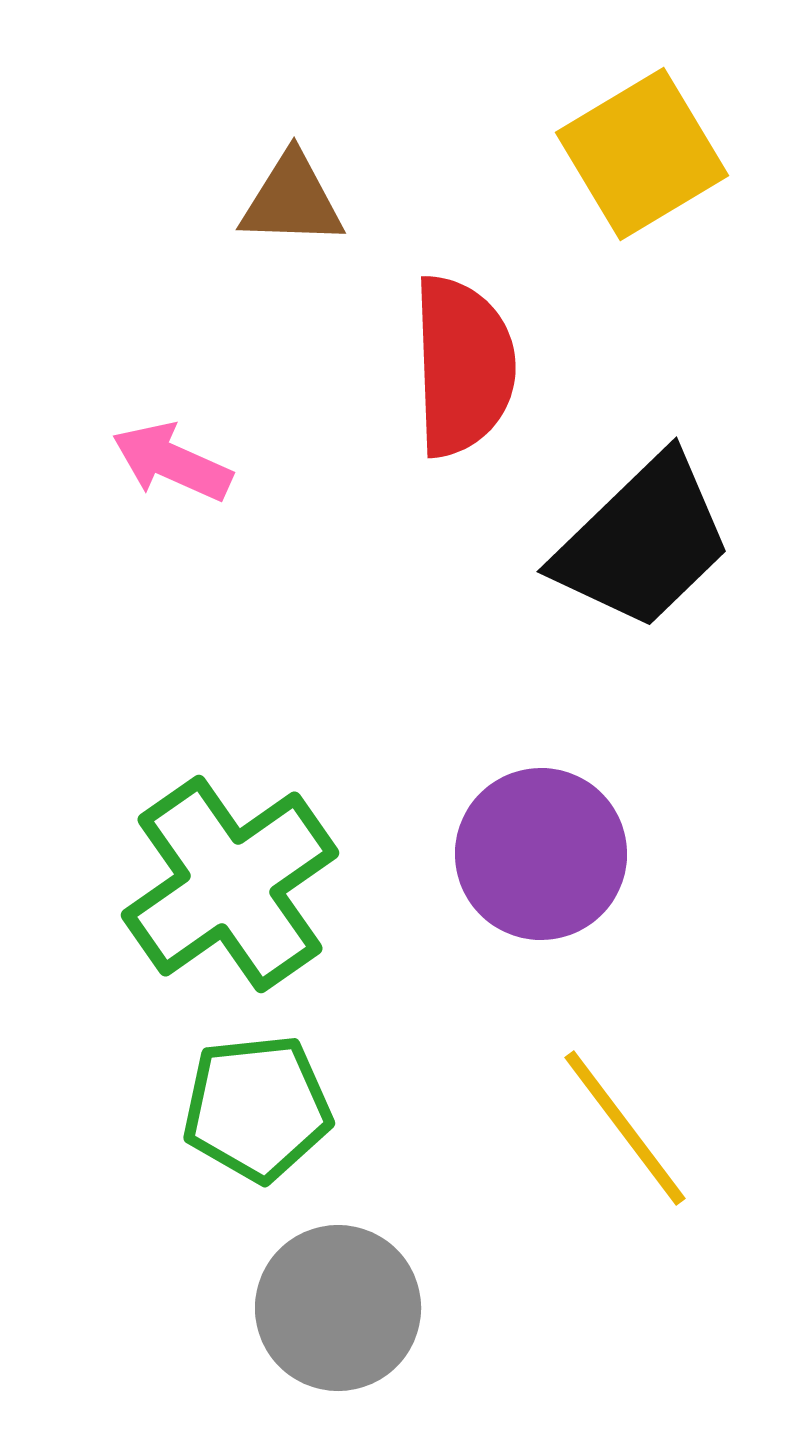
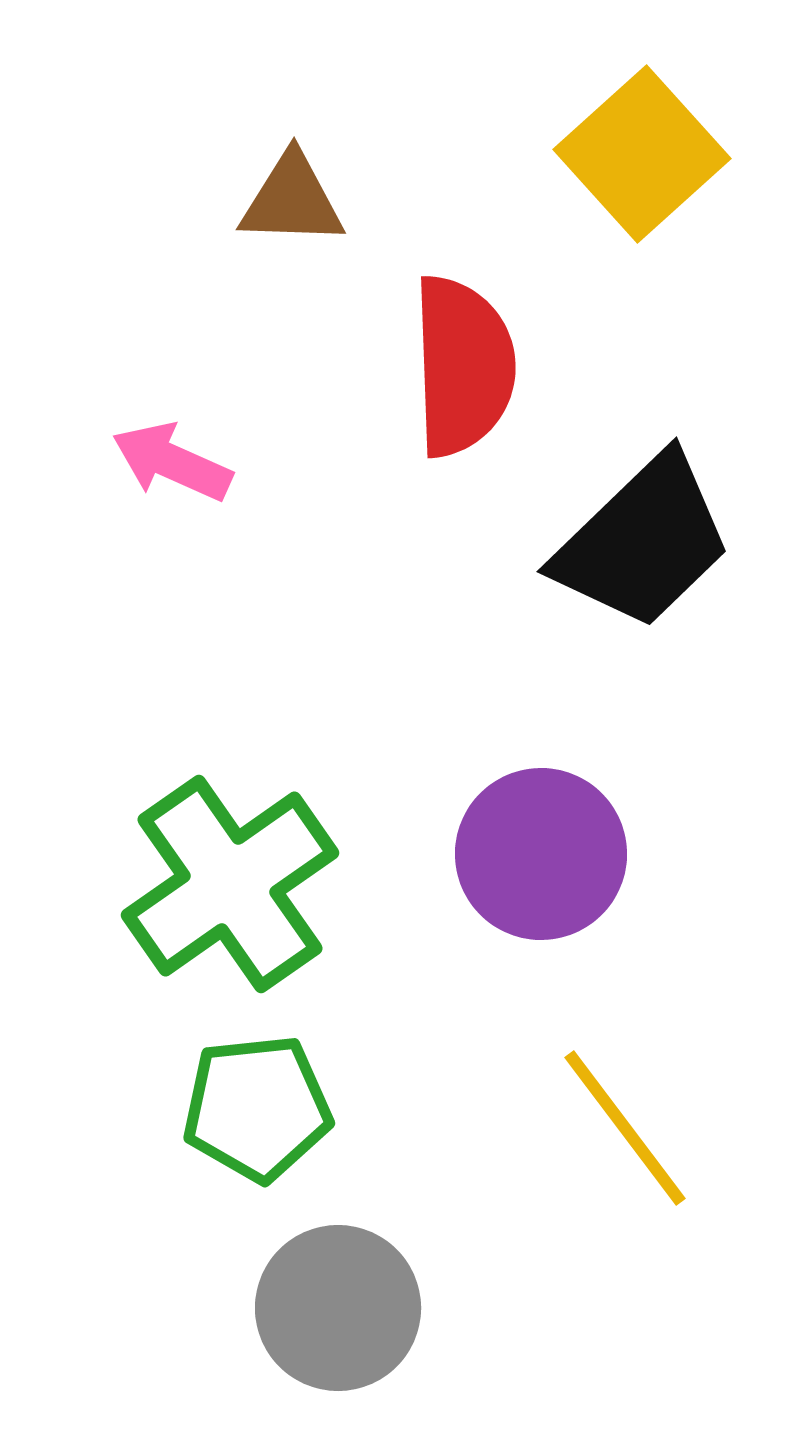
yellow square: rotated 11 degrees counterclockwise
